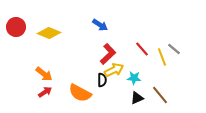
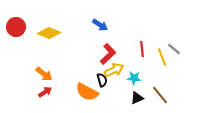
red line: rotated 35 degrees clockwise
black semicircle: rotated 16 degrees counterclockwise
orange semicircle: moved 7 px right, 1 px up
